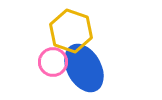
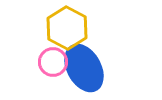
yellow hexagon: moved 4 px left, 3 px up; rotated 9 degrees clockwise
